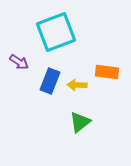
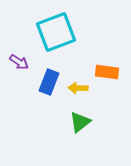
blue rectangle: moved 1 px left, 1 px down
yellow arrow: moved 1 px right, 3 px down
